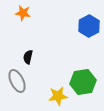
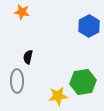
orange star: moved 1 px left, 1 px up
gray ellipse: rotated 25 degrees clockwise
